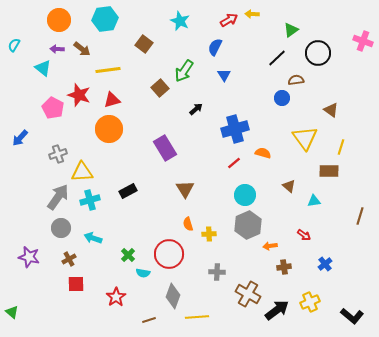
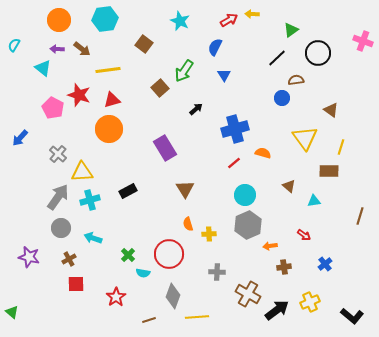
gray cross at (58, 154): rotated 30 degrees counterclockwise
